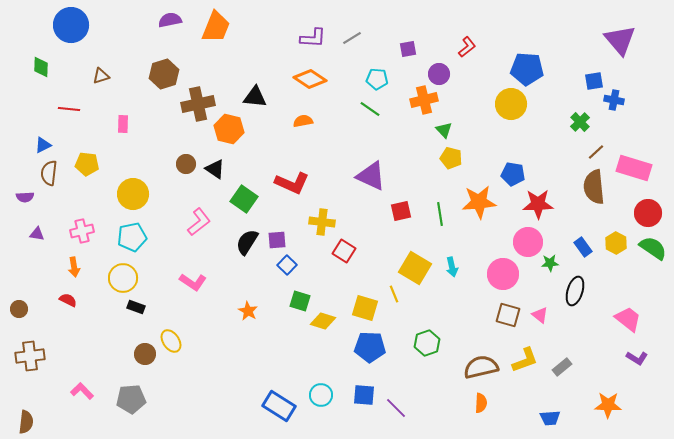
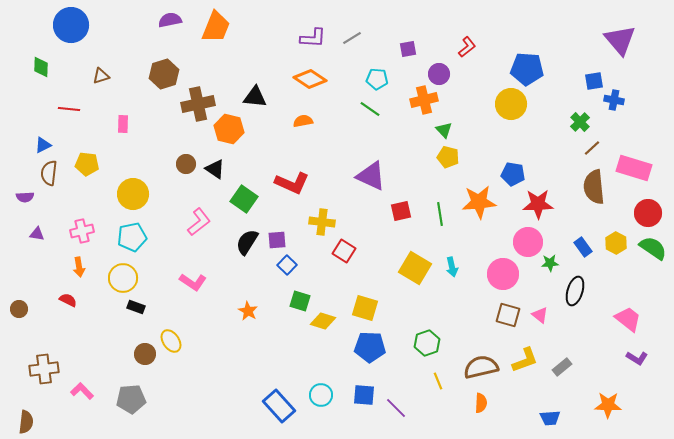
brown line at (596, 152): moved 4 px left, 4 px up
yellow pentagon at (451, 158): moved 3 px left, 1 px up
orange arrow at (74, 267): moved 5 px right
yellow line at (394, 294): moved 44 px right, 87 px down
brown cross at (30, 356): moved 14 px right, 13 px down
blue rectangle at (279, 406): rotated 16 degrees clockwise
